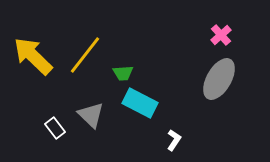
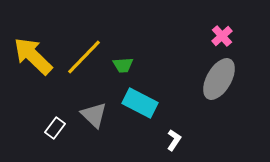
pink cross: moved 1 px right, 1 px down
yellow line: moved 1 px left, 2 px down; rotated 6 degrees clockwise
green trapezoid: moved 8 px up
gray triangle: moved 3 px right
white rectangle: rotated 75 degrees clockwise
